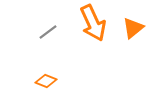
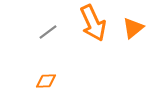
orange diamond: rotated 25 degrees counterclockwise
